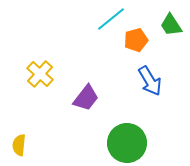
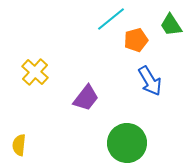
yellow cross: moved 5 px left, 2 px up
